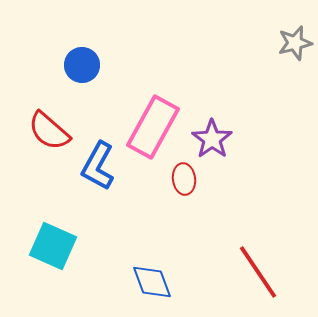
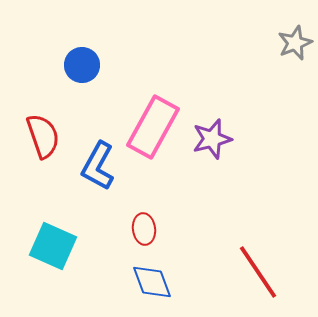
gray star: rotated 8 degrees counterclockwise
red semicircle: moved 6 px left, 5 px down; rotated 150 degrees counterclockwise
purple star: rotated 21 degrees clockwise
red ellipse: moved 40 px left, 50 px down
